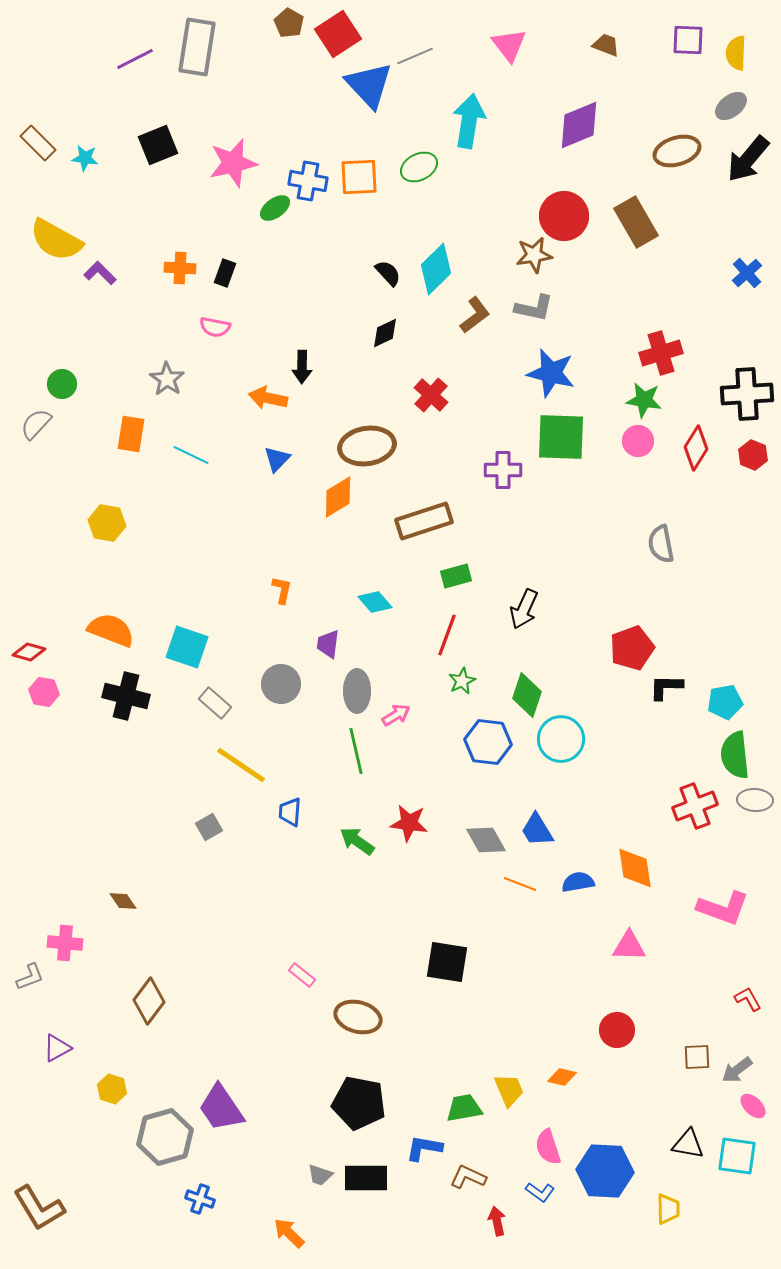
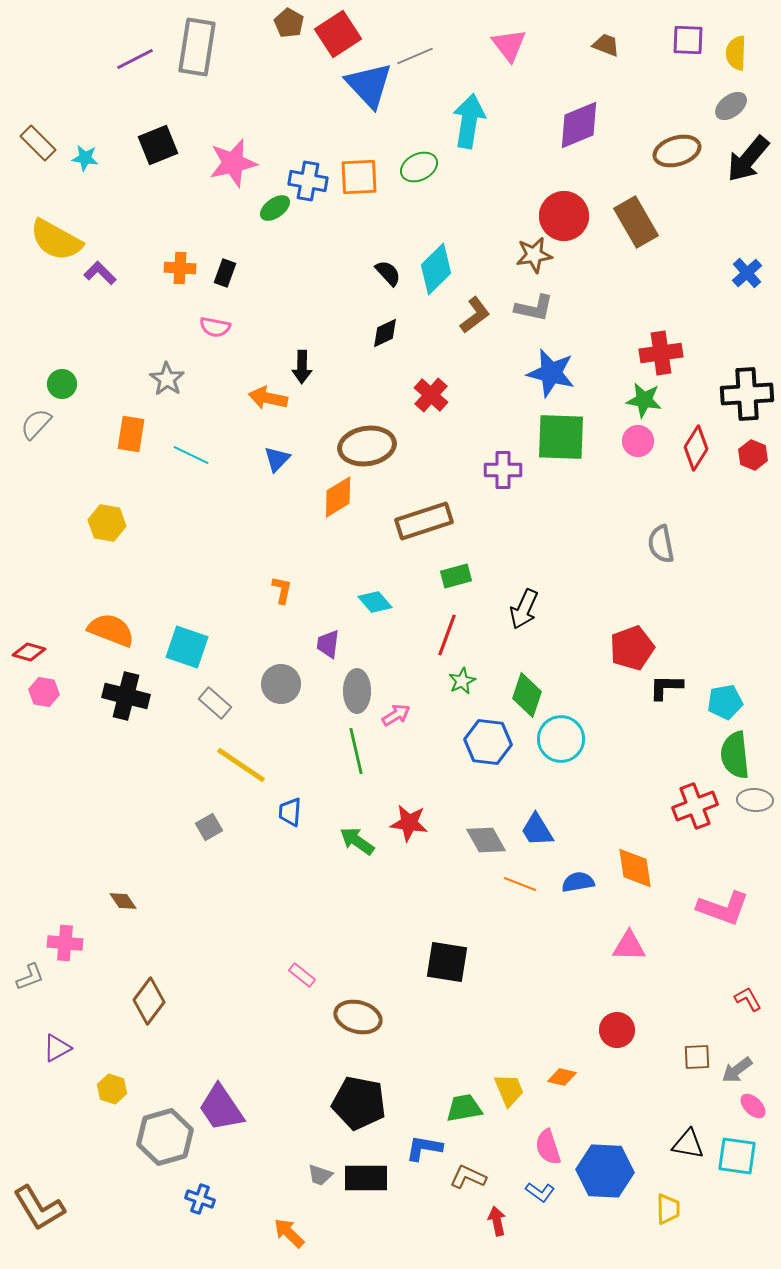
red cross at (661, 353): rotated 9 degrees clockwise
